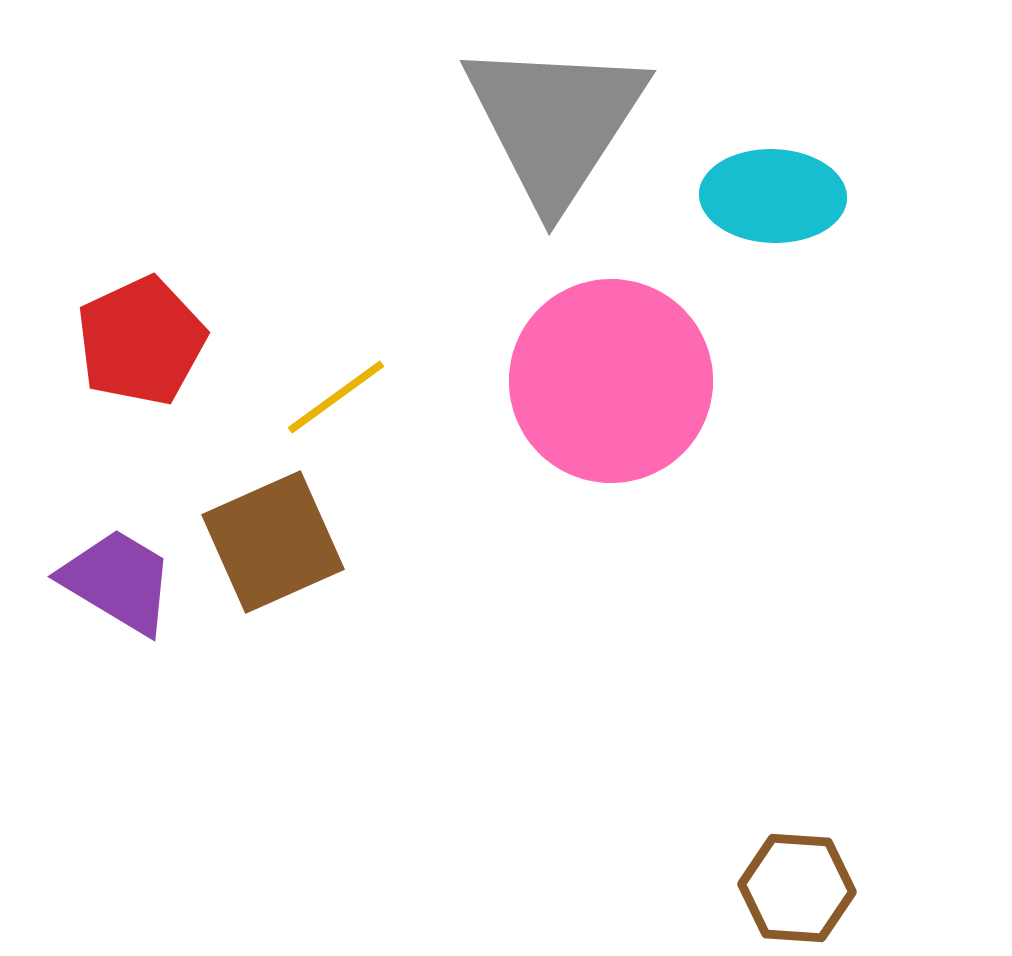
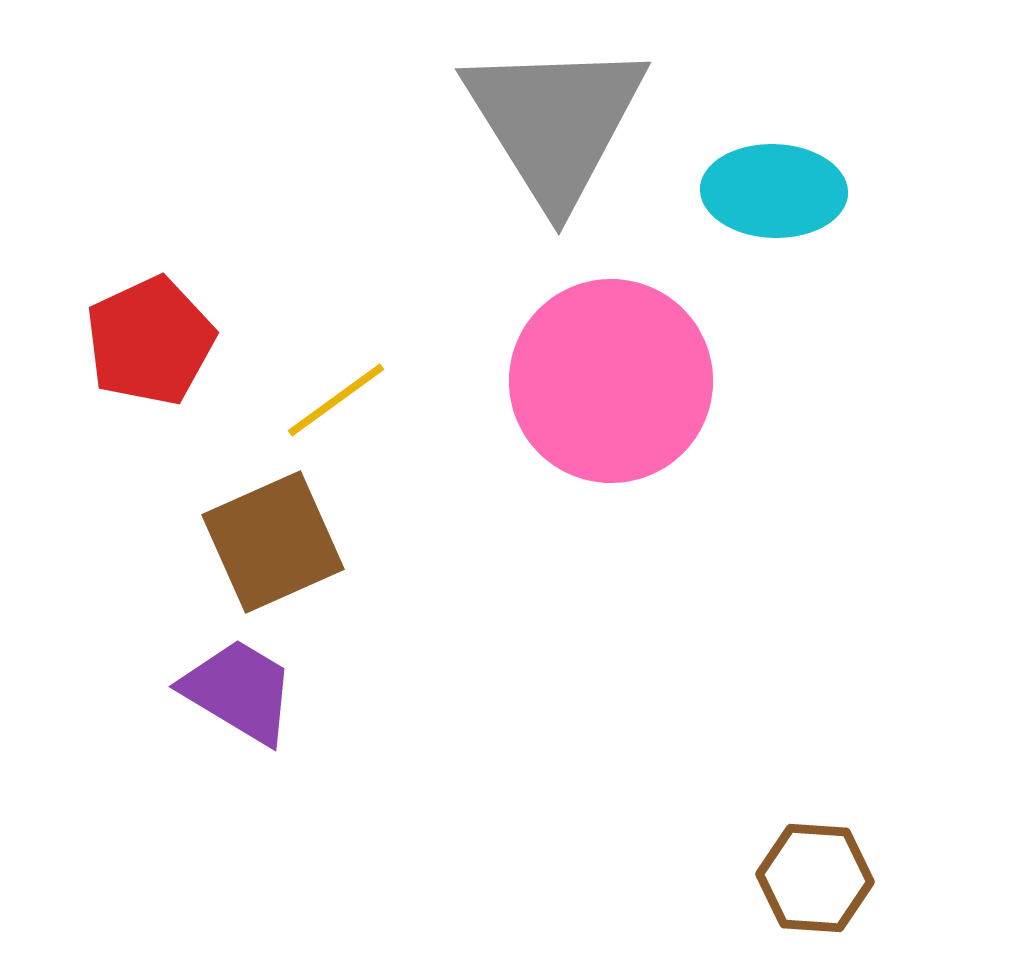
gray triangle: rotated 5 degrees counterclockwise
cyan ellipse: moved 1 px right, 5 px up
red pentagon: moved 9 px right
yellow line: moved 3 px down
purple trapezoid: moved 121 px right, 110 px down
brown hexagon: moved 18 px right, 10 px up
